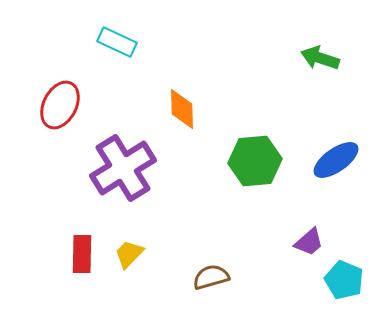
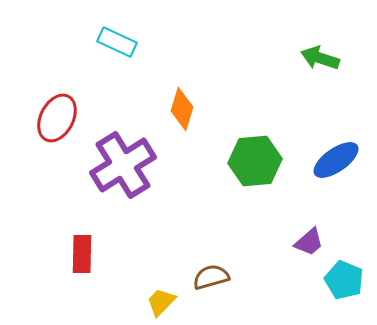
red ellipse: moved 3 px left, 13 px down
orange diamond: rotated 18 degrees clockwise
purple cross: moved 3 px up
yellow trapezoid: moved 32 px right, 48 px down
